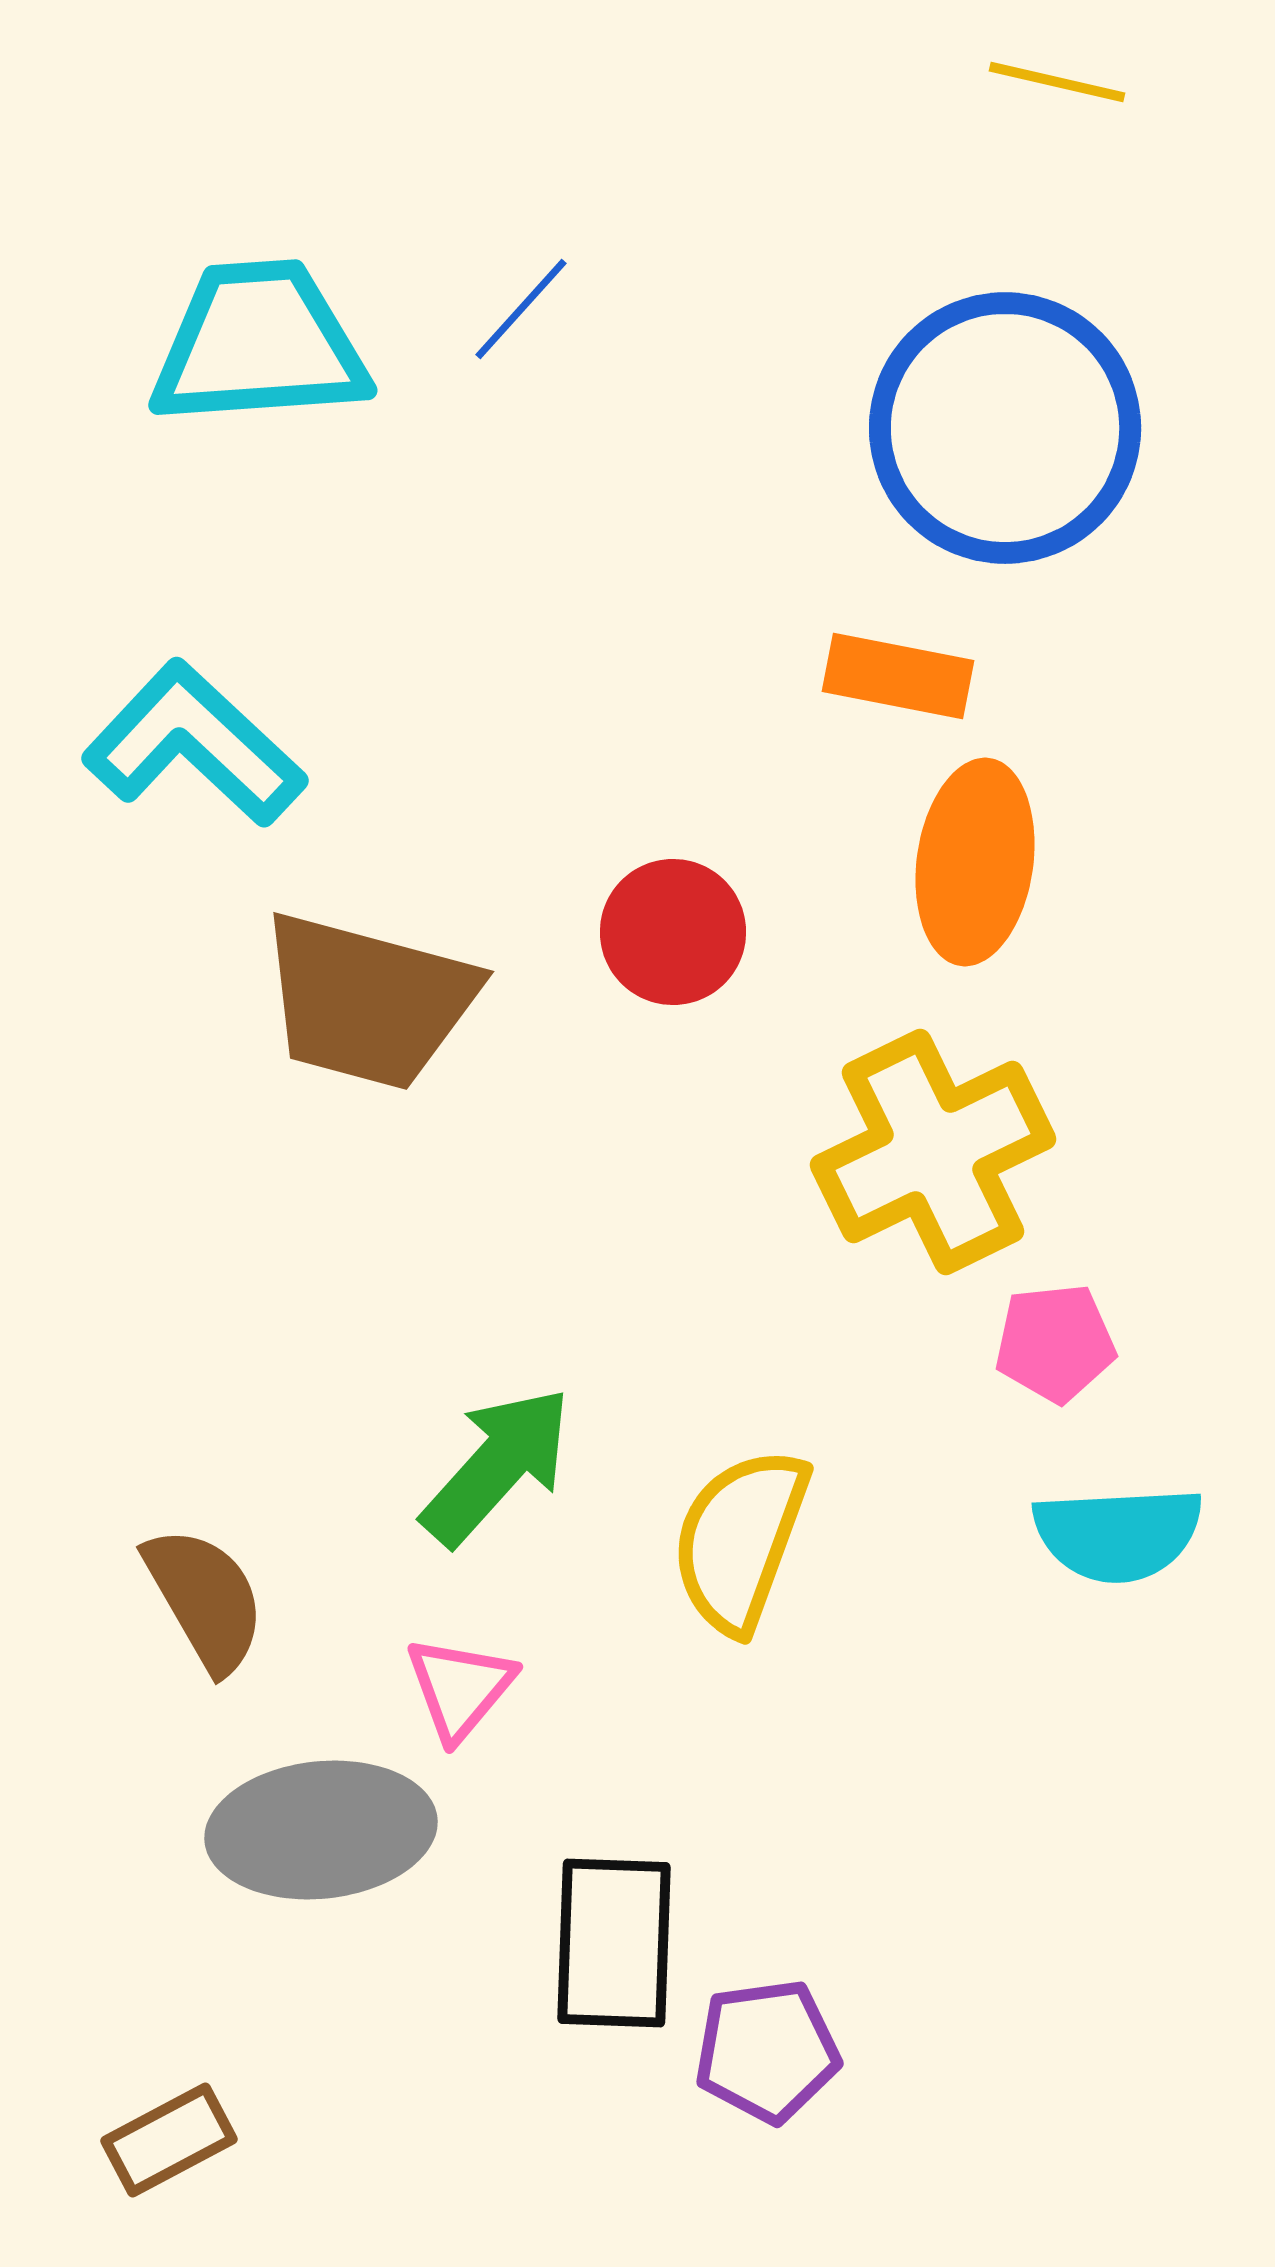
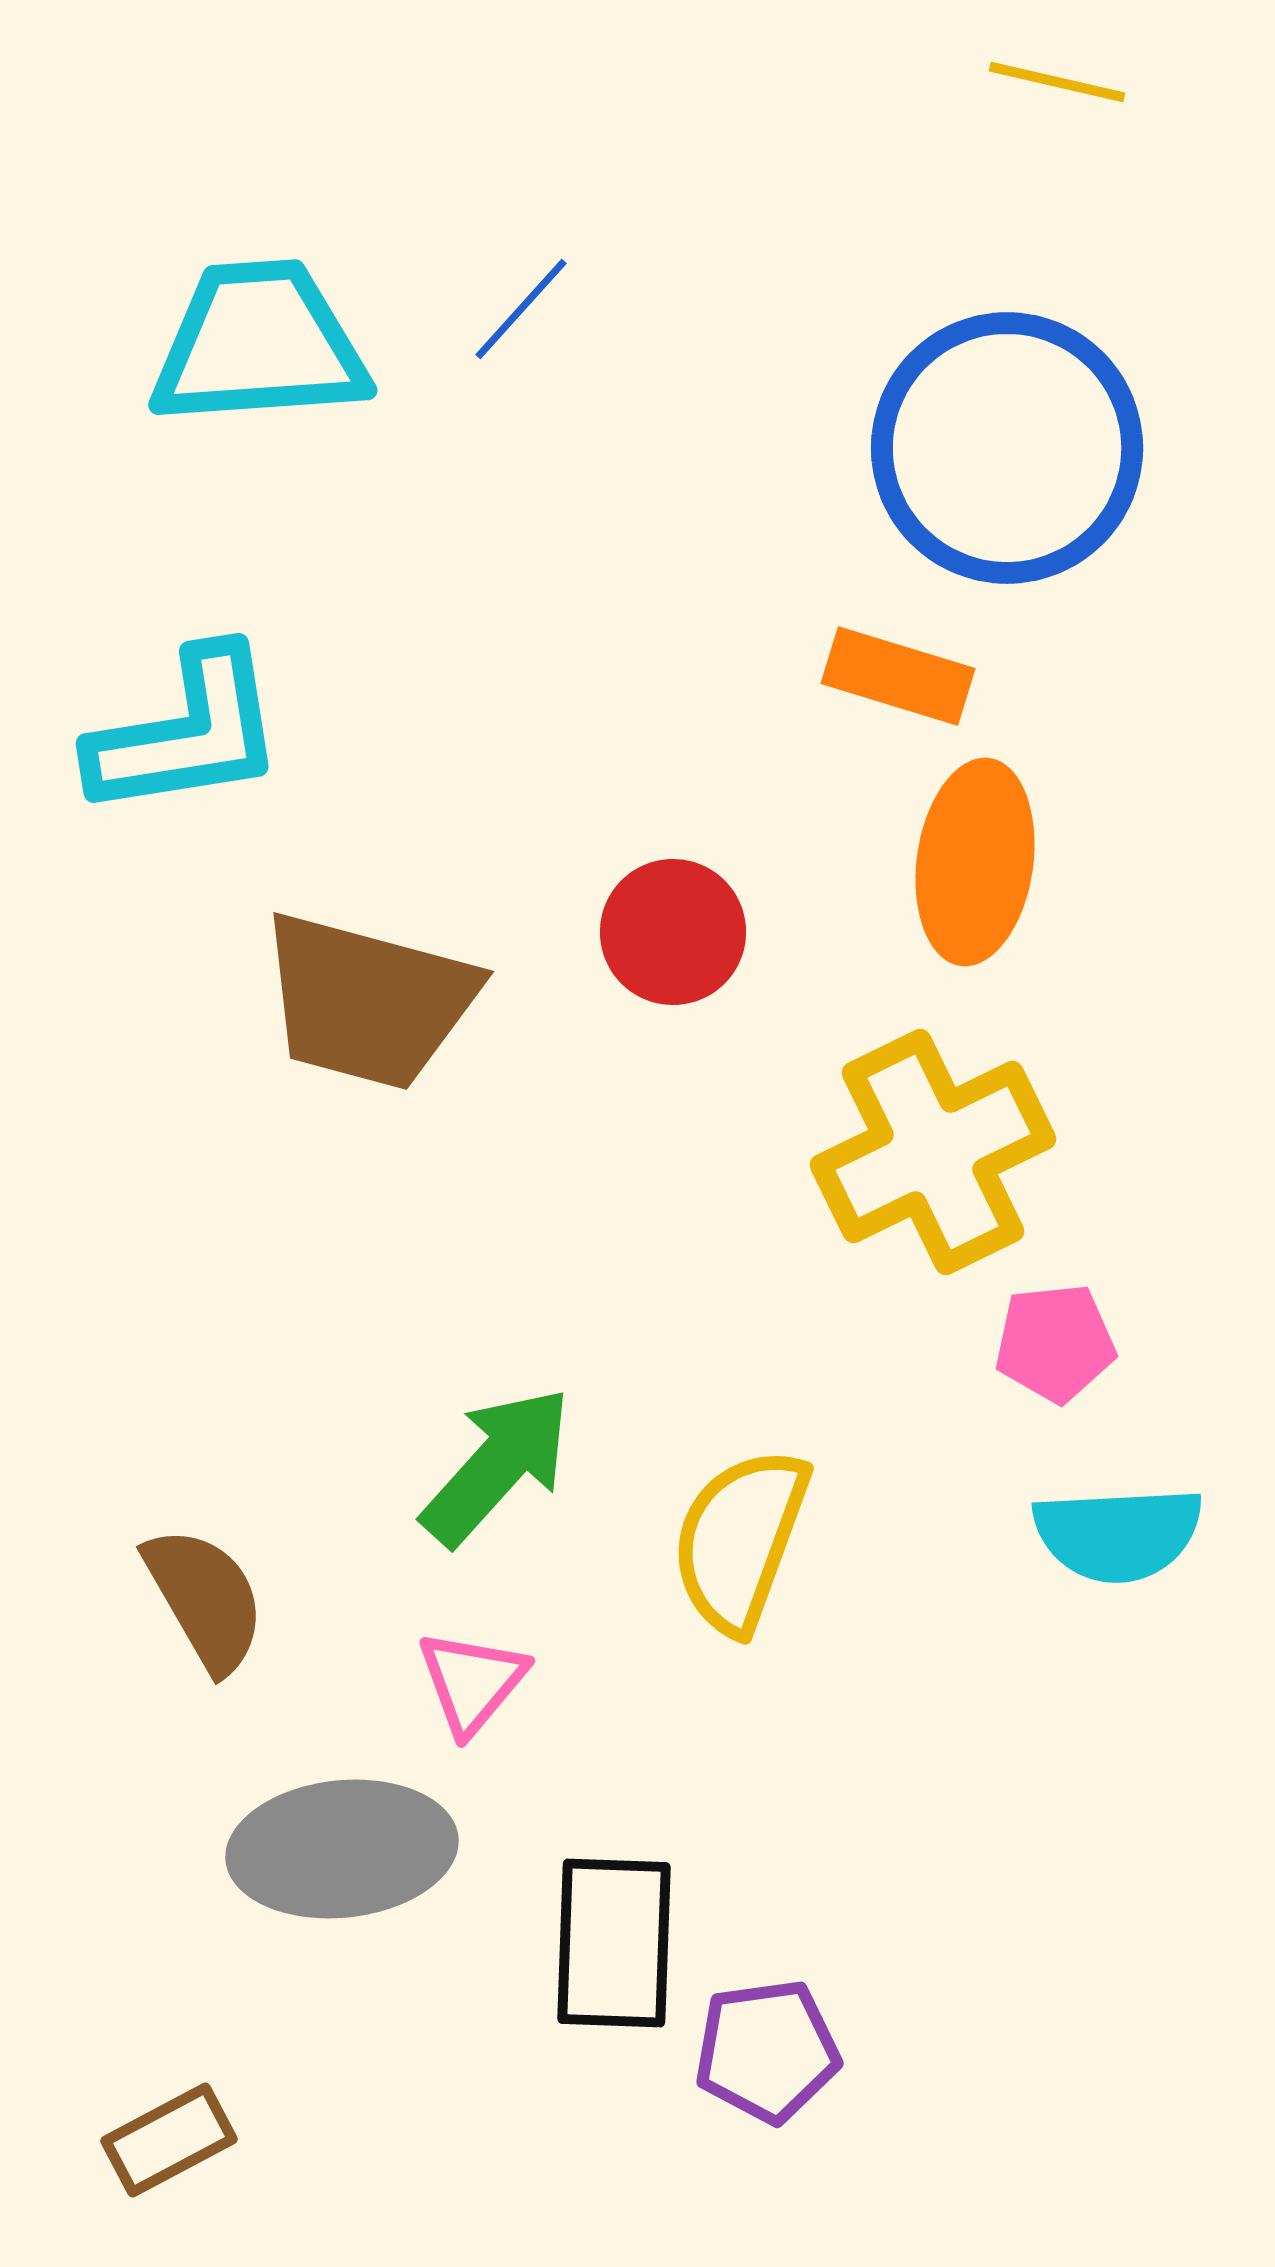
blue circle: moved 2 px right, 20 px down
orange rectangle: rotated 6 degrees clockwise
cyan L-shape: moved 7 px left, 11 px up; rotated 128 degrees clockwise
pink triangle: moved 12 px right, 6 px up
gray ellipse: moved 21 px right, 19 px down
